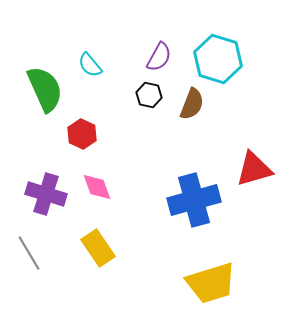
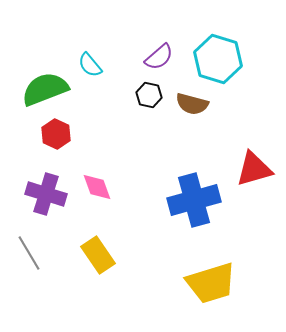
purple semicircle: rotated 20 degrees clockwise
green semicircle: rotated 87 degrees counterclockwise
brown semicircle: rotated 84 degrees clockwise
red hexagon: moved 26 px left
yellow rectangle: moved 7 px down
